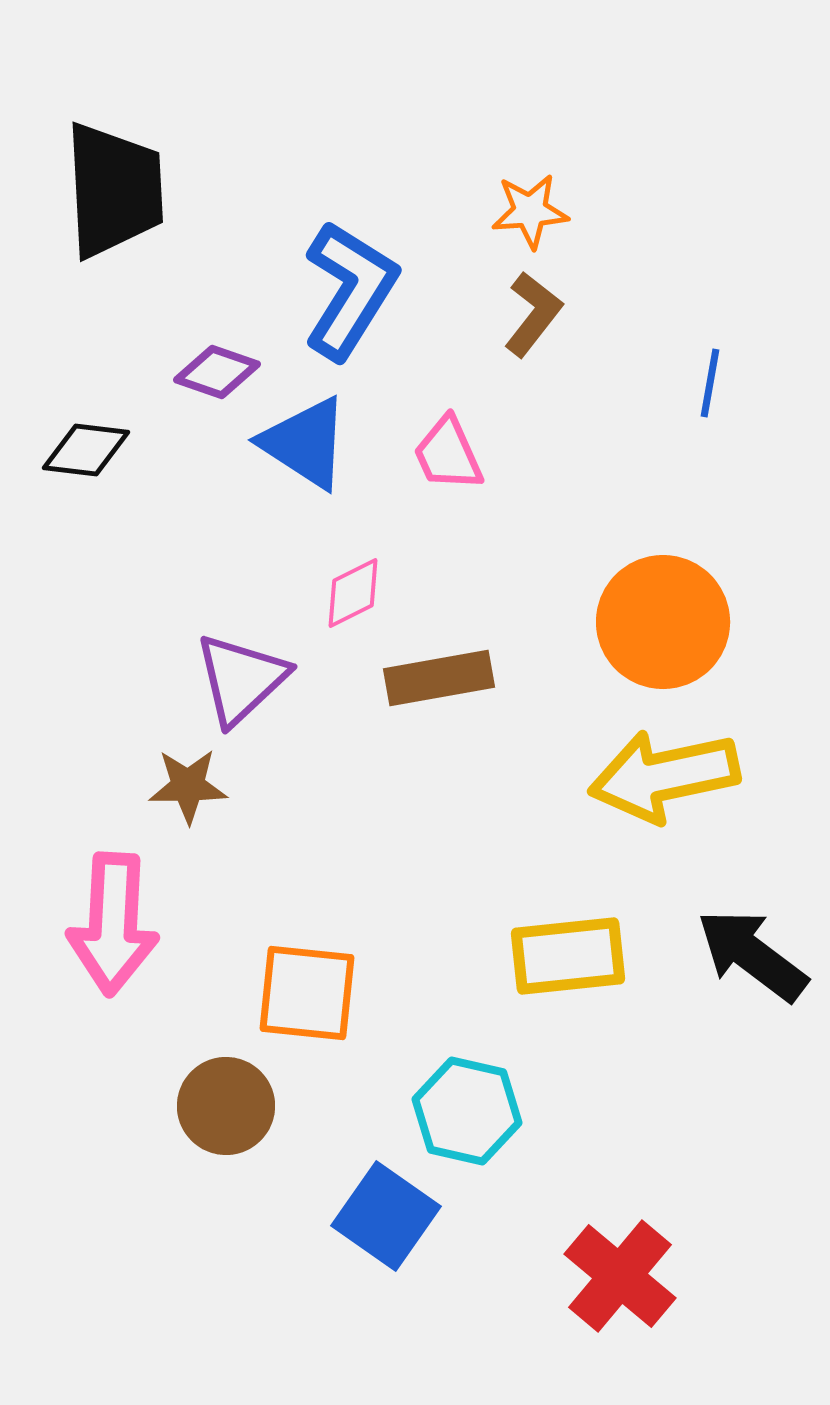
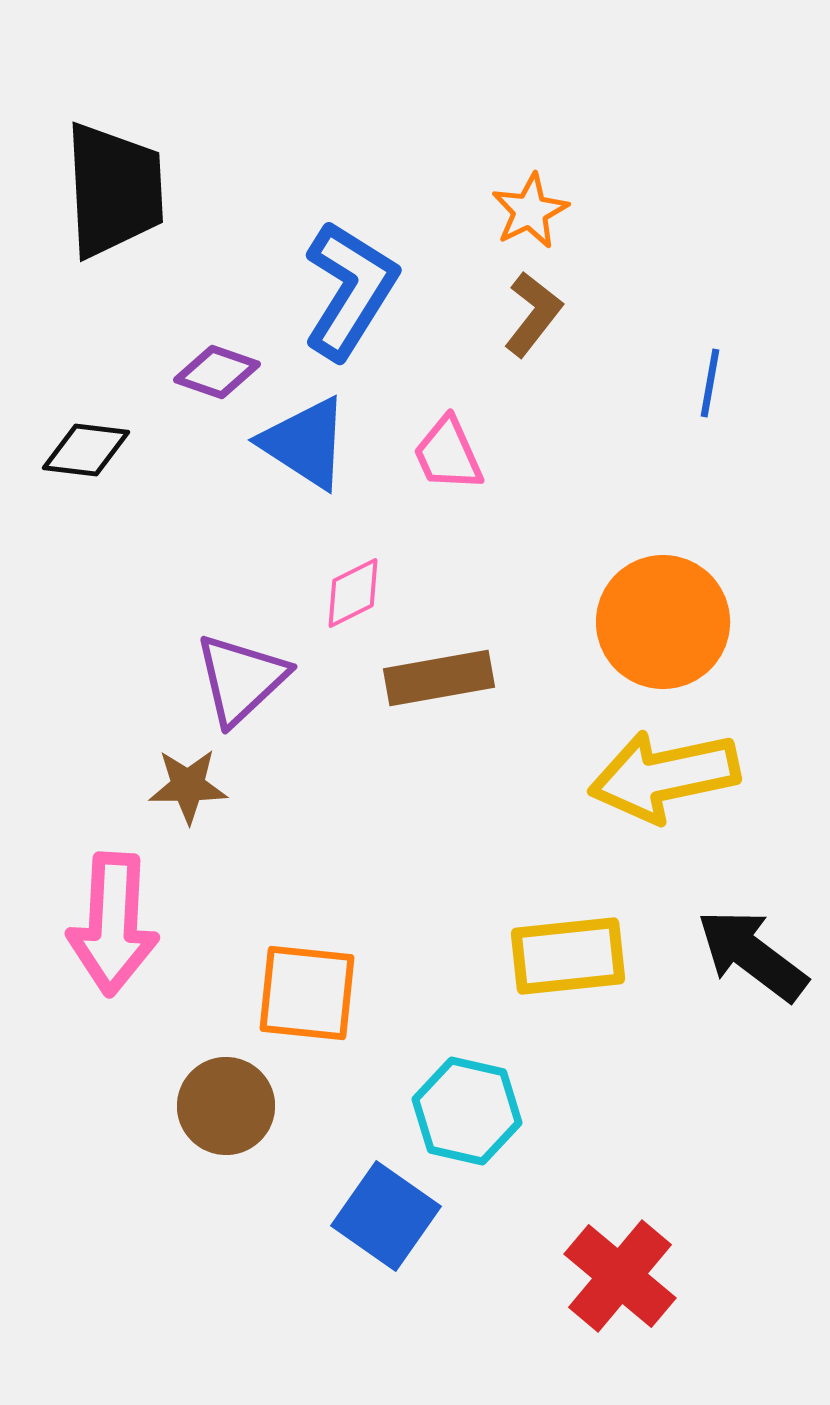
orange star: rotated 22 degrees counterclockwise
